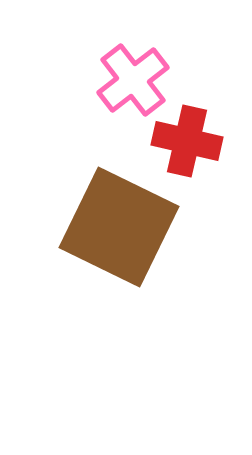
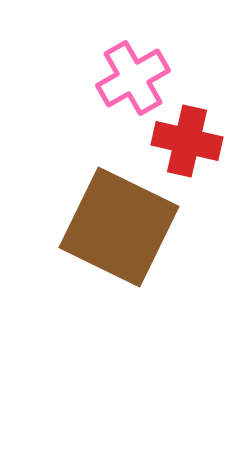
pink cross: moved 2 px up; rotated 8 degrees clockwise
